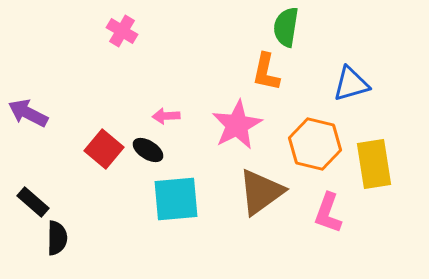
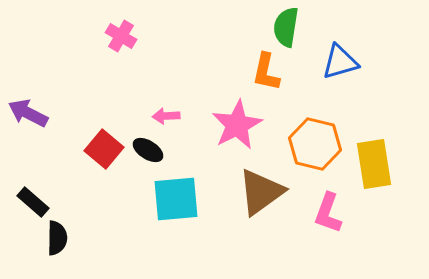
pink cross: moved 1 px left, 5 px down
blue triangle: moved 11 px left, 22 px up
